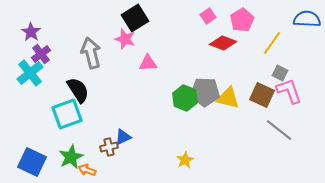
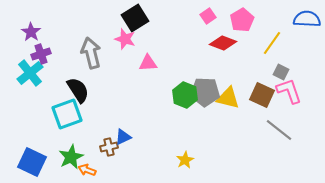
purple cross: rotated 18 degrees clockwise
gray square: moved 1 px right, 1 px up
green hexagon: moved 3 px up
